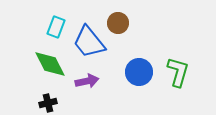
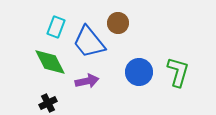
green diamond: moved 2 px up
black cross: rotated 12 degrees counterclockwise
